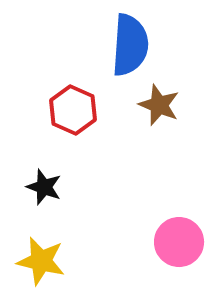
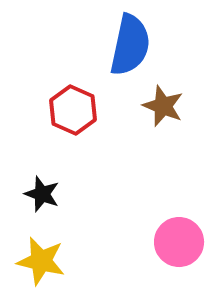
blue semicircle: rotated 8 degrees clockwise
brown star: moved 4 px right, 1 px down
black star: moved 2 px left, 7 px down
